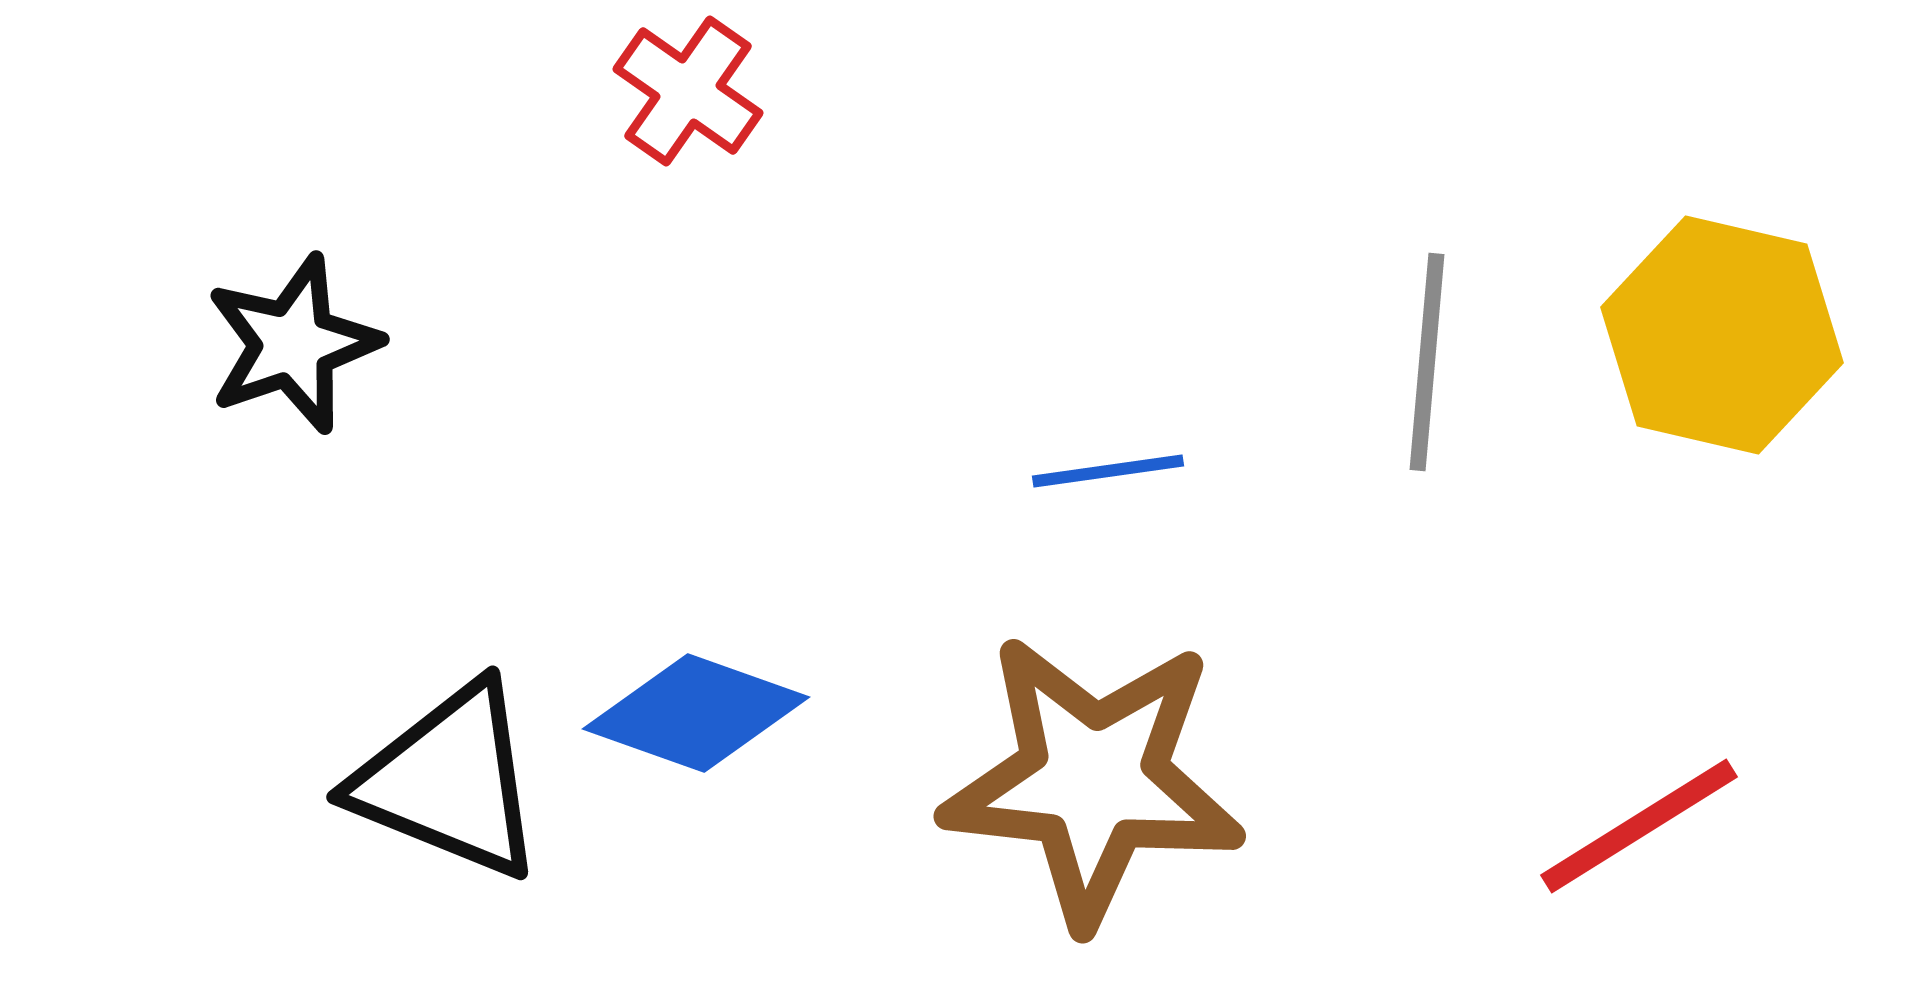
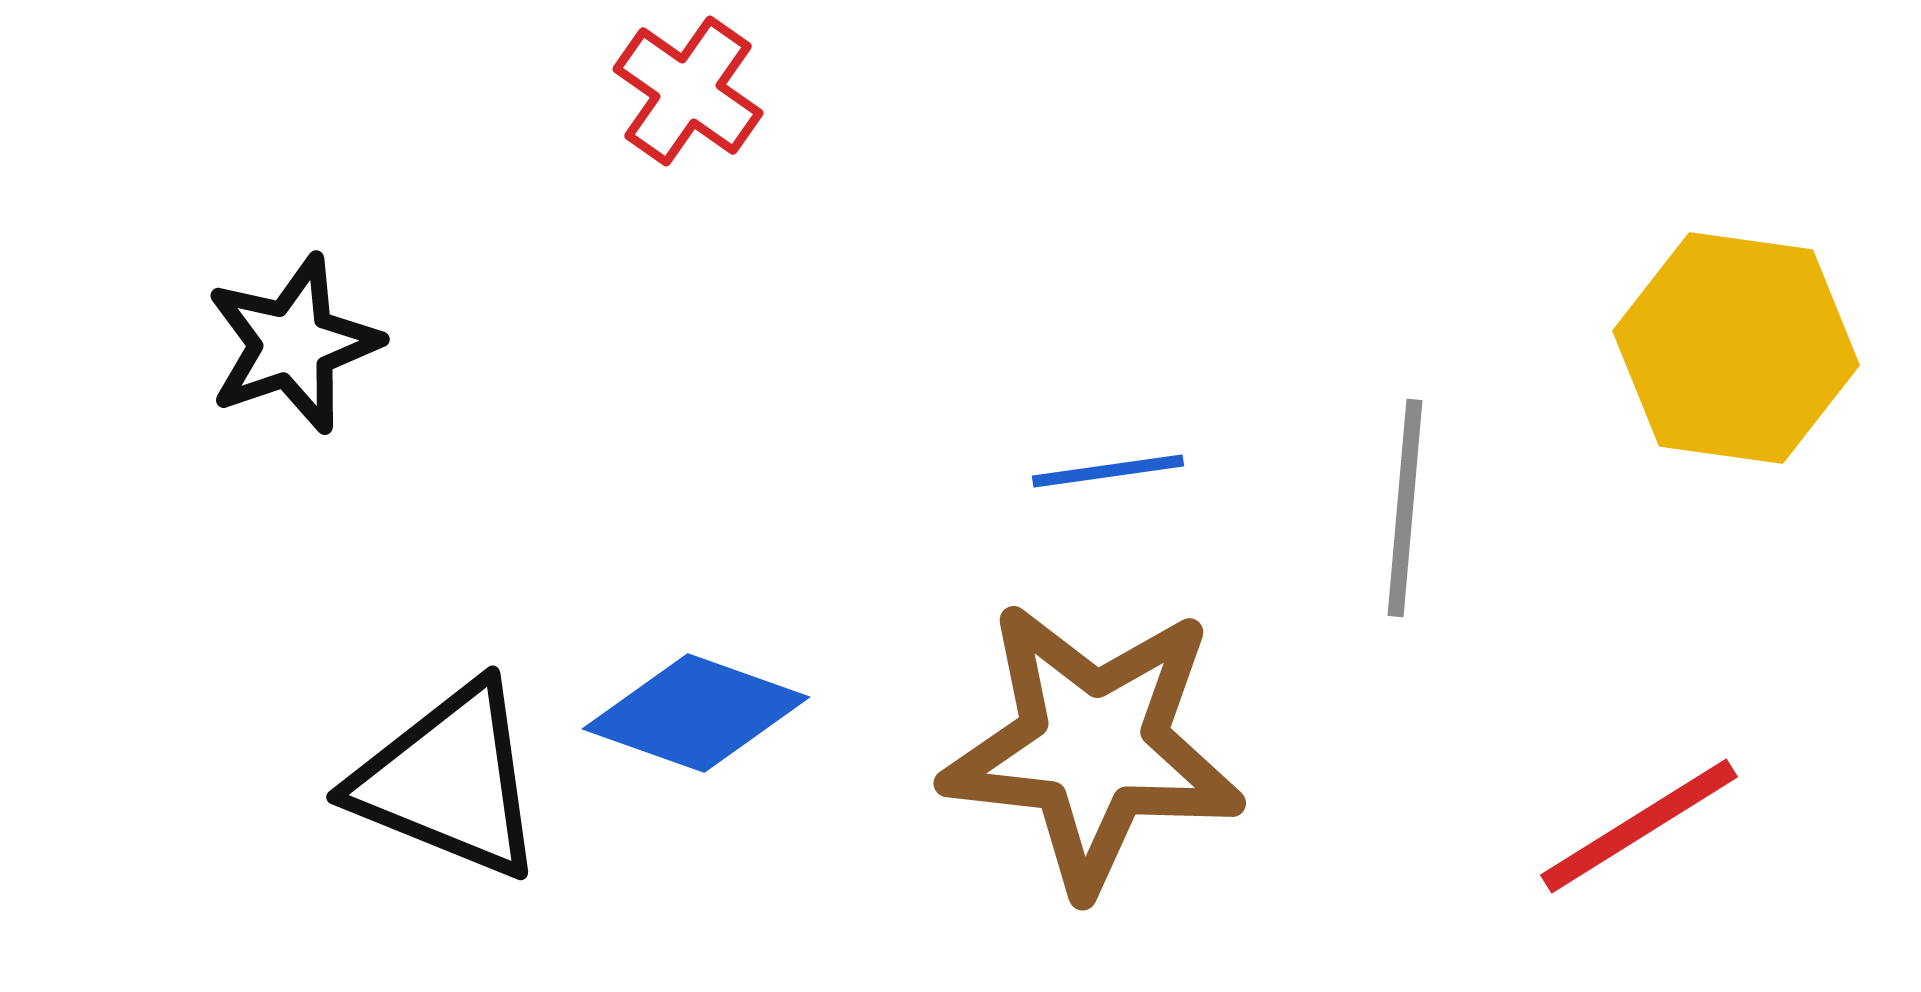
yellow hexagon: moved 14 px right, 13 px down; rotated 5 degrees counterclockwise
gray line: moved 22 px left, 146 px down
brown star: moved 33 px up
